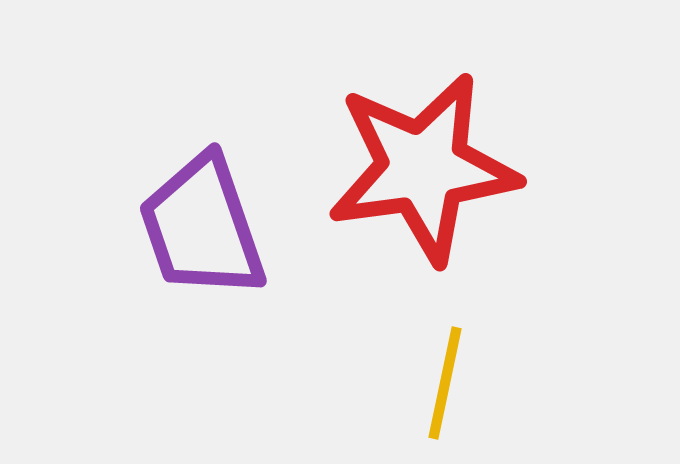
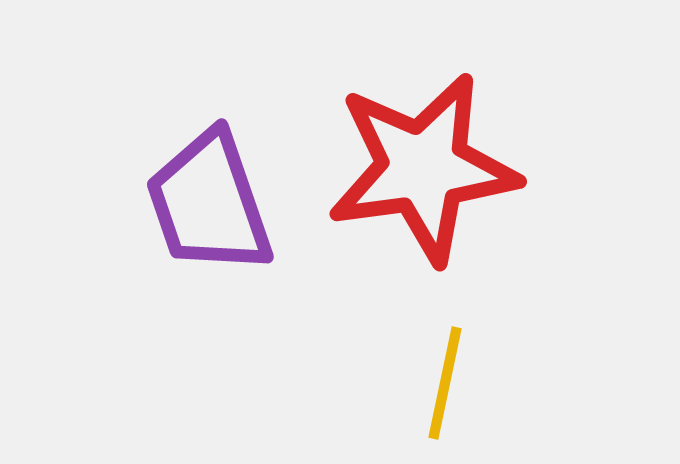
purple trapezoid: moved 7 px right, 24 px up
